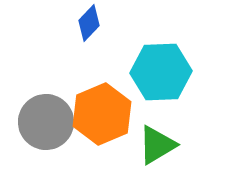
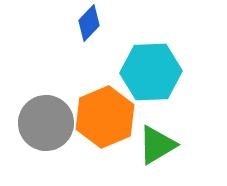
cyan hexagon: moved 10 px left
orange hexagon: moved 3 px right, 3 px down
gray circle: moved 1 px down
